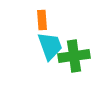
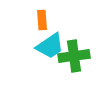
cyan trapezoid: rotated 76 degrees clockwise
